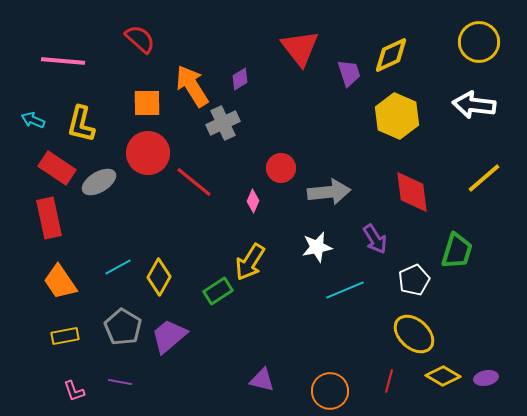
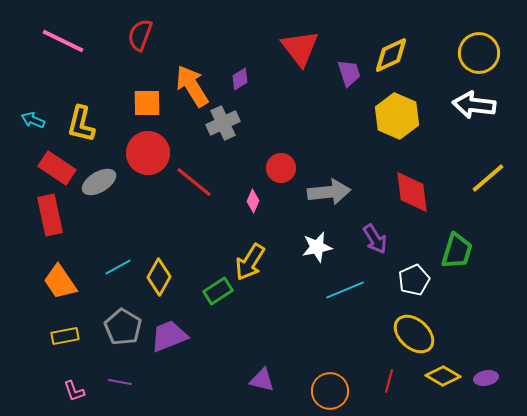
red semicircle at (140, 39): moved 4 px up; rotated 112 degrees counterclockwise
yellow circle at (479, 42): moved 11 px down
pink line at (63, 61): moved 20 px up; rotated 21 degrees clockwise
yellow line at (484, 178): moved 4 px right
red rectangle at (49, 218): moved 1 px right, 3 px up
purple trapezoid at (169, 336): rotated 18 degrees clockwise
